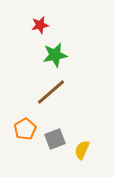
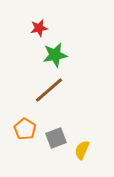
red star: moved 1 px left, 3 px down
brown line: moved 2 px left, 2 px up
orange pentagon: rotated 10 degrees counterclockwise
gray square: moved 1 px right, 1 px up
